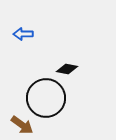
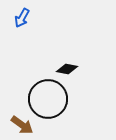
blue arrow: moved 1 px left, 16 px up; rotated 60 degrees counterclockwise
black circle: moved 2 px right, 1 px down
